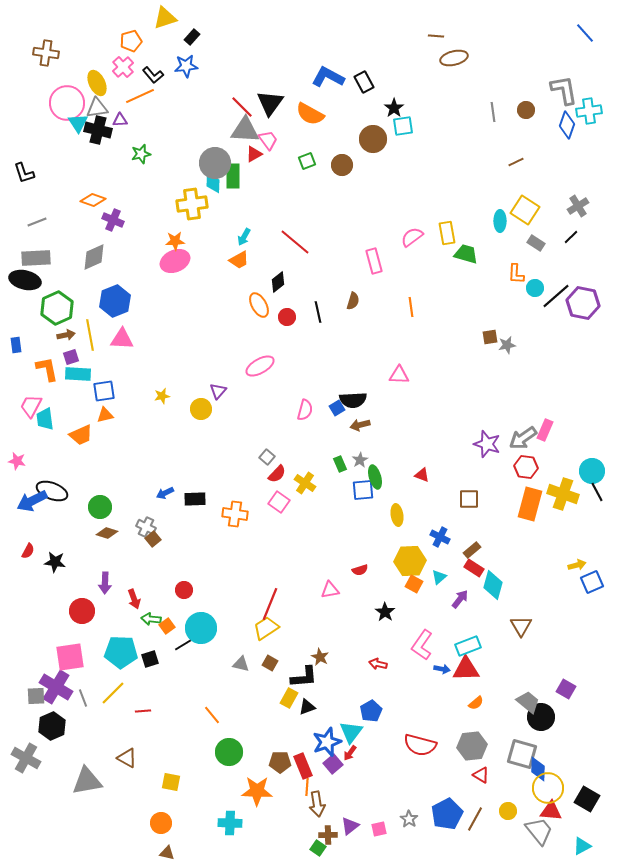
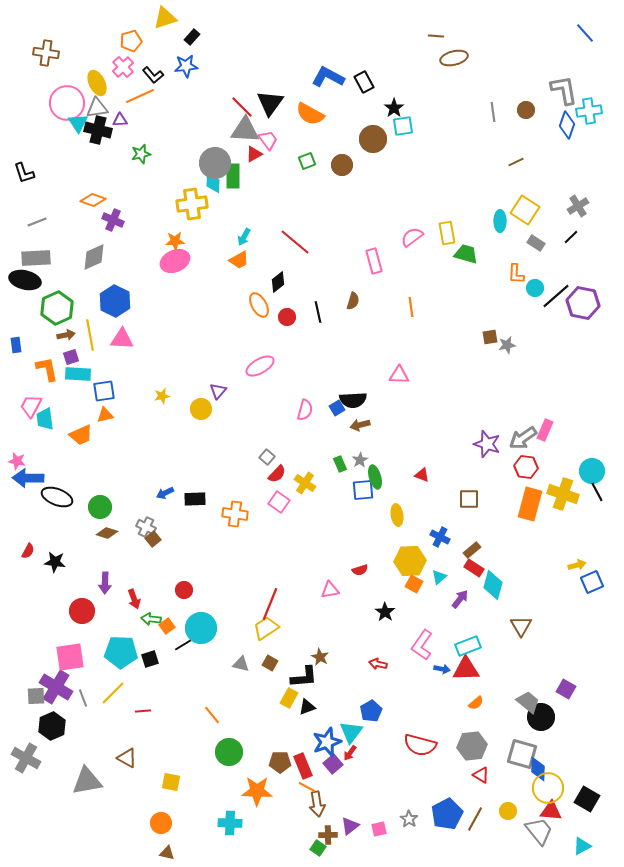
blue hexagon at (115, 301): rotated 12 degrees counterclockwise
black ellipse at (52, 491): moved 5 px right, 6 px down
blue arrow at (32, 501): moved 4 px left, 23 px up; rotated 28 degrees clockwise
orange line at (307, 787): rotated 66 degrees counterclockwise
